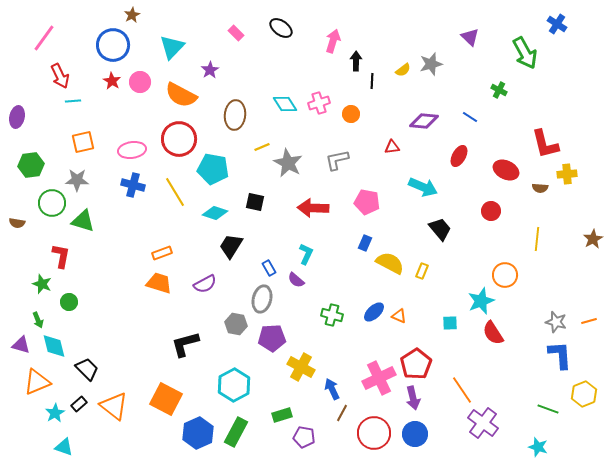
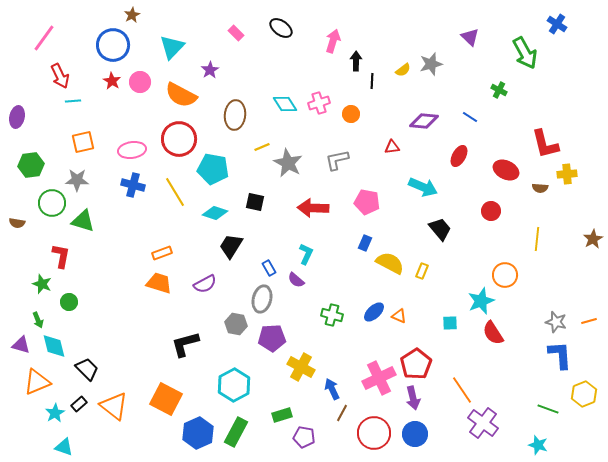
cyan star at (538, 447): moved 2 px up
